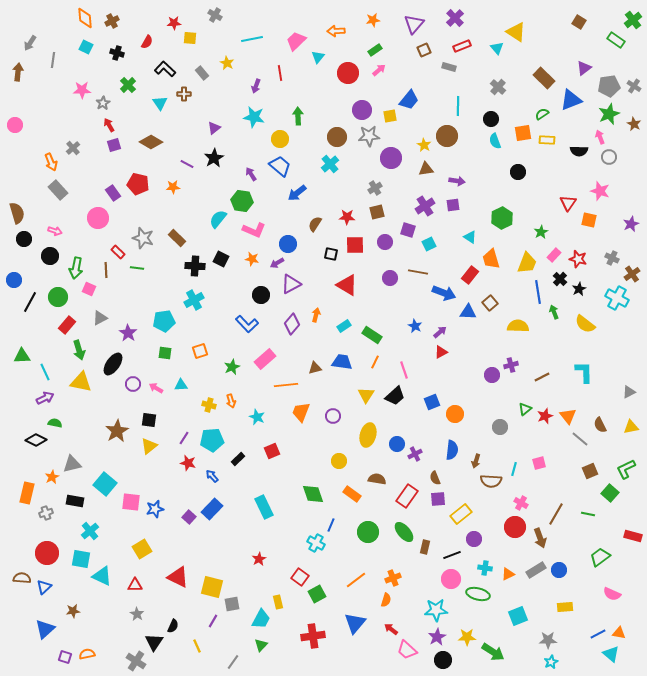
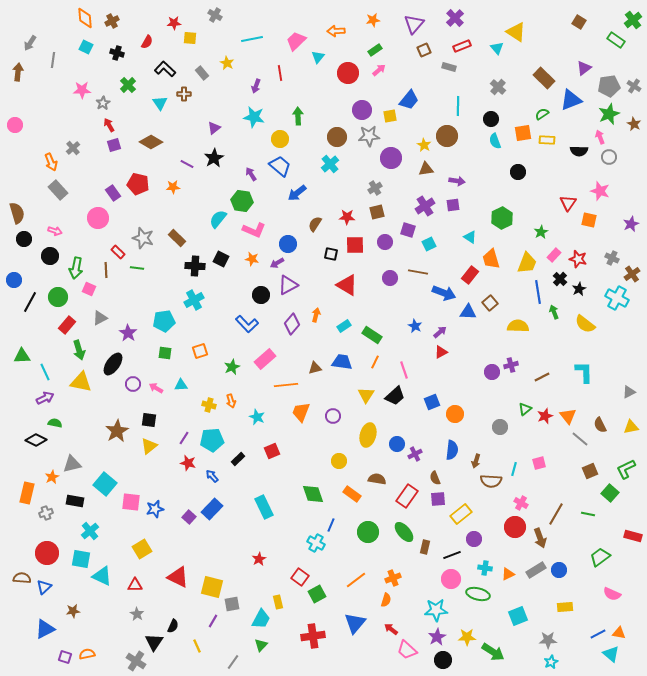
purple triangle at (291, 284): moved 3 px left, 1 px down
purple circle at (492, 375): moved 3 px up
blue triangle at (45, 629): rotated 15 degrees clockwise
